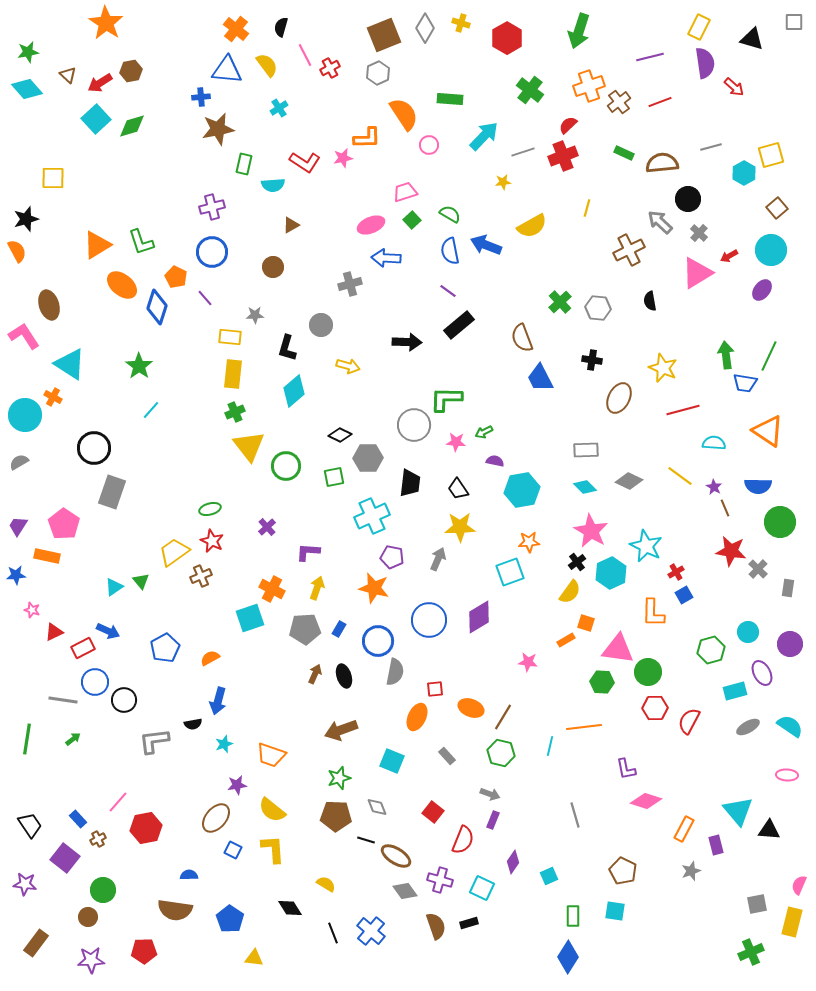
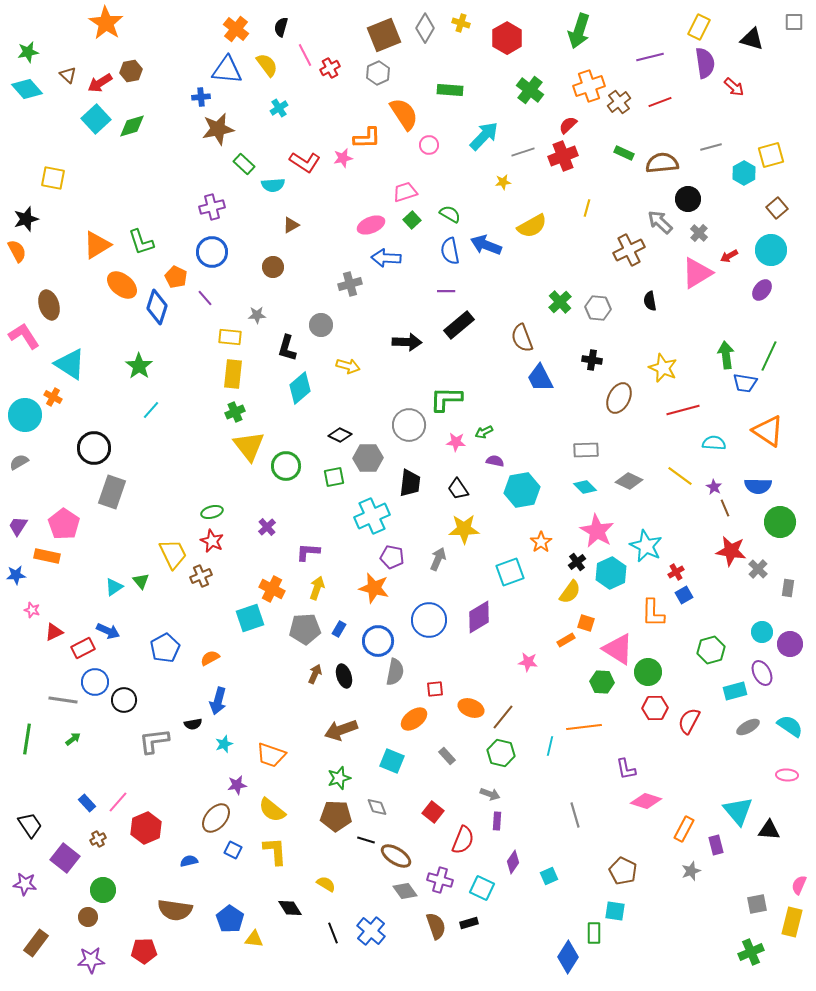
green rectangle at (450, 99): moved 9 px up
green rectangle at (244, 164): rotated 60 degrees counterclockwise
yellow square at (53, 178): rotated 10 degrees clockwise
purple line at (448, 291): moved 2 px left; rotated 36 degrees counterclockwise
gray star at (255, 315): moved 2 px right
cyan diamond at (294, 391): moved 6 px right, 3 px up
gray circle at (414, 425): moved 5 px left
green ellipse at (210, 509): moved 2 px right, 3 px down
yellow star at (460, 527): moved 4 px right, 2 px down
pink star at (591, 531): moved 6 px right
orange star at (529, 542): moved 12 px right; rotated 30 degrees counterclockwise
yellow trapezoid at (174, 552): moved 1 px left, 2 px down; rotated 100 degrees clockwise
cyan circle at (748, 632): moved 14 px right
pink triangle at (618, 649): rotated 24 degrees clockwise
orange ellipse at (417, 717): moved 3 px left, 2 px down; rotated 28 degrees clockwise
brown line at (503, 717): rotated 8 degrees clockwise
blue rectangle at (78, 819): moved 9 px right, 16 px up
purple rectangle at (493, 820): moved 4 px right, 1 px down; rotated 18 degrees counterclockwise
red hexagon at (146, 828): rotated 12 degrees counterclockwise
yellow L-shape at (273, 849): moved 2 px right, 2 px down
blue semicircle at (189, 875): moved 14 px up; rotated 12 degrees counterclockwise
green rectangle at (573, 916): moved 21 px right, 17 px down
yellow triangle at (254, 958): moved 19 px up
